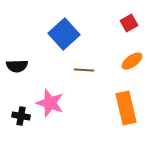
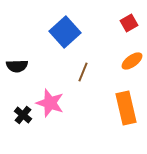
blue square: moved 1 px right, 2 px up
brown line: moved 1 px left, 2 px down; rotated 72 degrees counterclockwise
black cross: moved 2 px right, 1 px up; rotated 30 degrees clockwise
